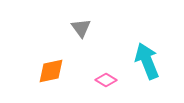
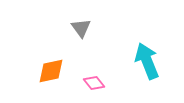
pink diamond: moved 12 px left, 3 px down; rotated 20 degrees clockwise
